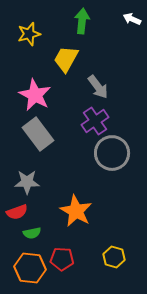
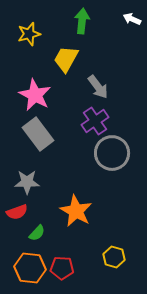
green semicircle: moved 5 px right; rotated 36 degrees counterclockwise
red pentagon: moved 9 px down
